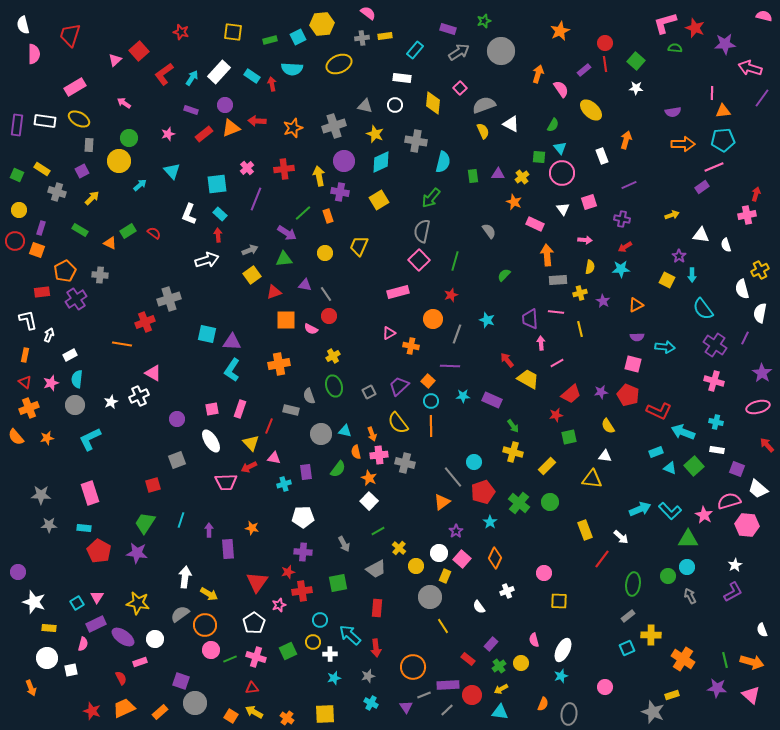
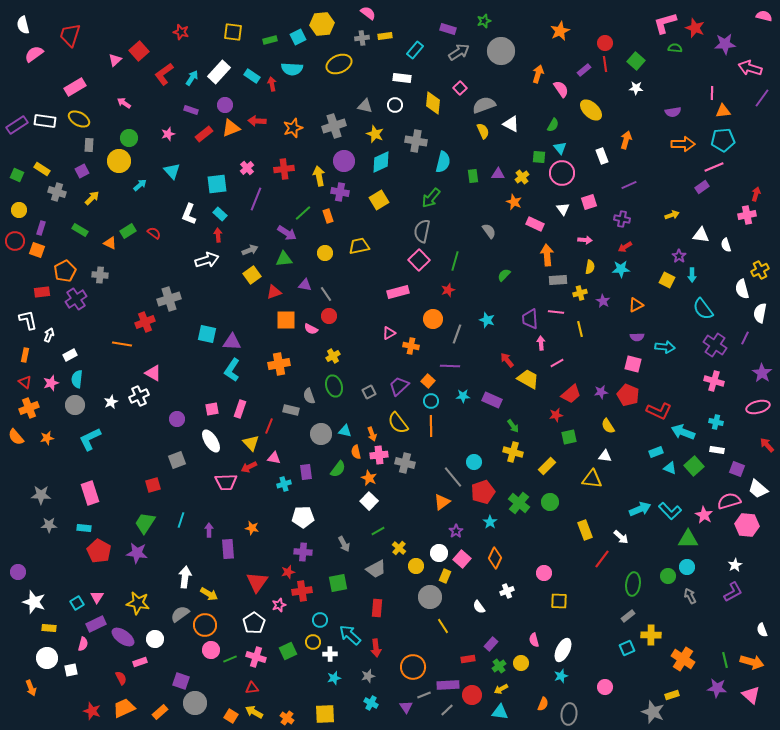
pink semicircle at (34, 54): rotated 126 degrees counterclockwise
purple rectangle at (17, 125): rotated 50 degrees clockwise
yellow trapezoid at (359, 246): rotated 55 degrees clockwise
red star at (451, 295): moved 3 px left, 5 px up
red rectangle at (468, 659): rotated 48 degrees counterclockwise
